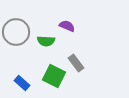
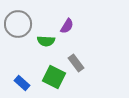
purple semicircle: rotated 98 degrees clockwise
gray circle: moved 2 px right, 8 px up
green square: moved 1 px down
